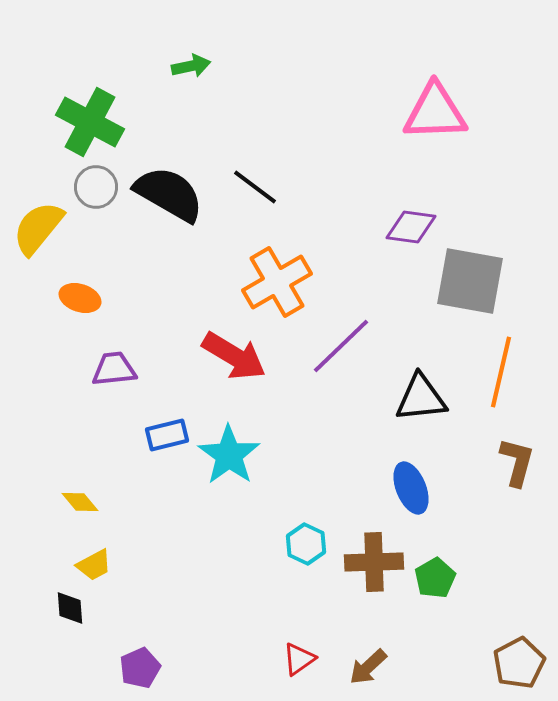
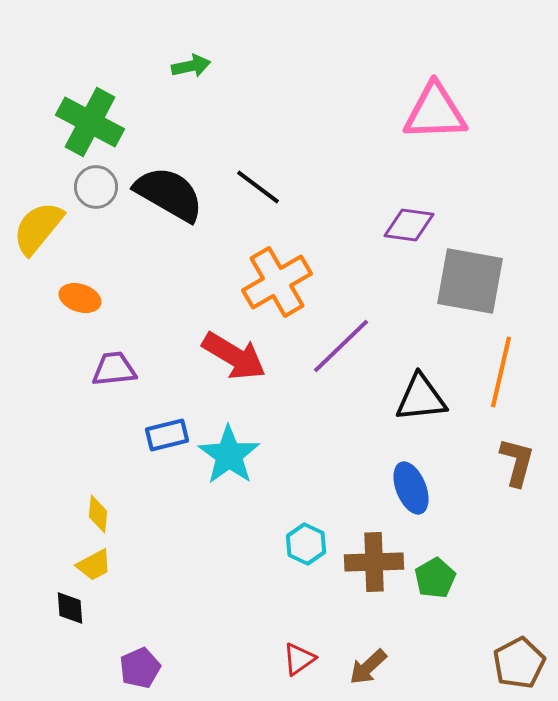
black line: moved 3 px right
purple diamond: moved 2 px left, 2 px up
yellow diamond: moved 18 px right, 12 px down; rotated 45 degrees clockwise
